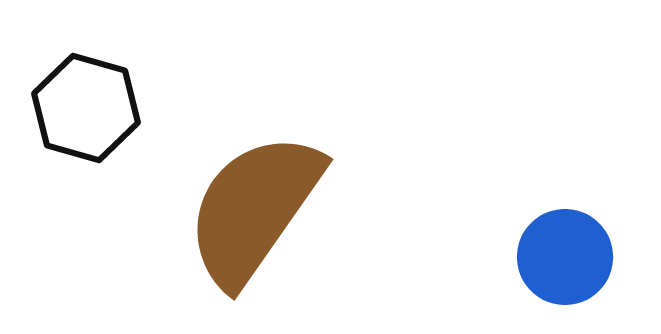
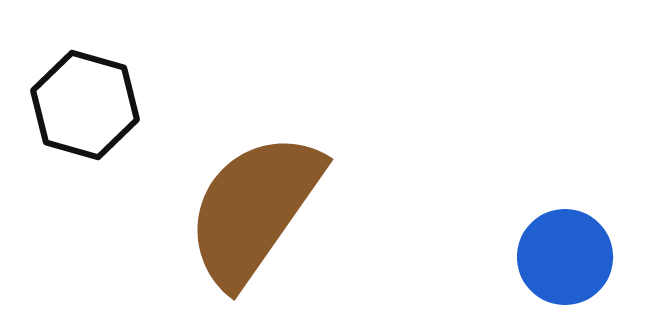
black hexagon: moved 1 px left, 3 px up
